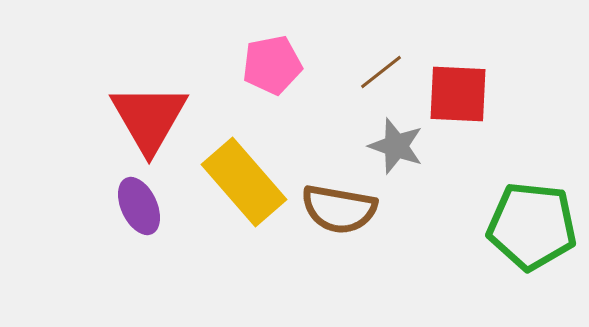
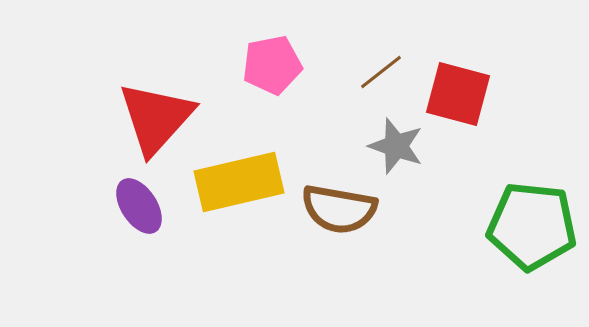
red square: rotated 12 degrees clockwise
red triangle: moved 7 px right; rotated 12 degrees clockwise
yellow rectangle: moved 5 px left; rotated 62 degrees counterclockwise
purple ellipse: rotated 8 degrees counterclockwise
